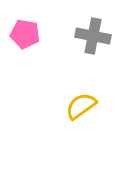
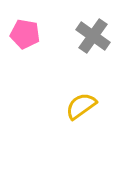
gray cross: rotated 24 degrees clockwise
